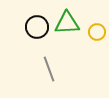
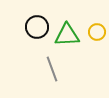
green triangle: moved 12 px down
gray line: moved 3 px right
